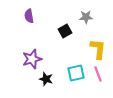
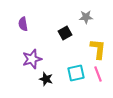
purple semicircle: moved 6 px left, 8 px down
black square: moved 2 px down
